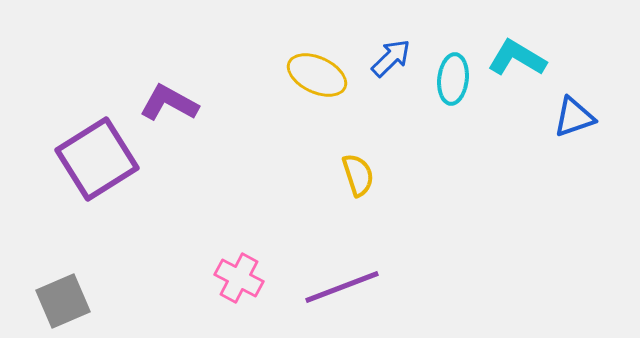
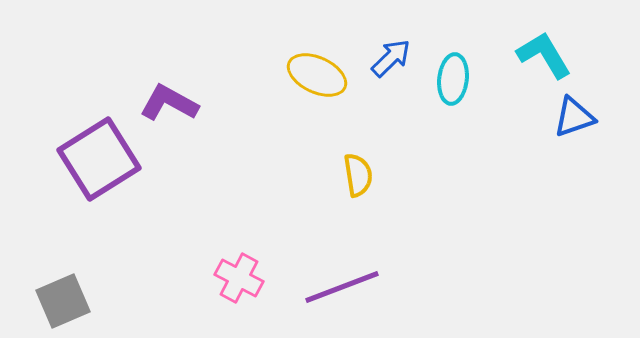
cyan L-shape: moved 27 px right, 3 px up; rotated 28 degrees clockwise
purple square: moved 2 px right
yellow semicircle: rotated 9 degrees clockwise
